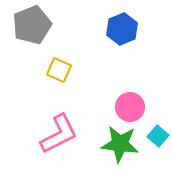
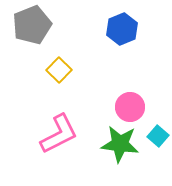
yellow square: rotated 20 degrees clockwise
